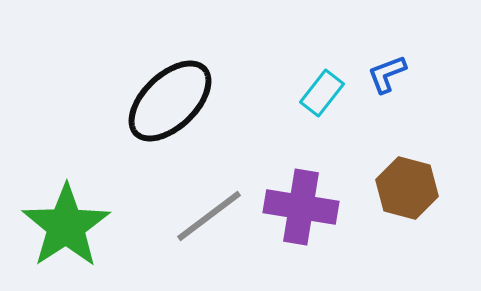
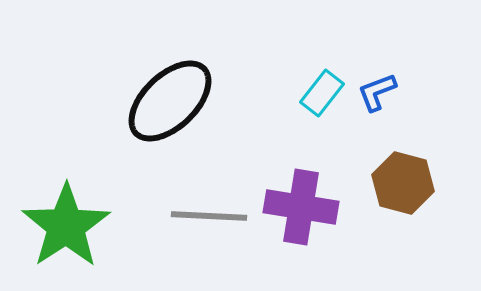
blue L-shape: moved 10 px left, 18 px down
brown hexagon: moved 4 px left, 5 px up
gray line: rotated 40 degrees clockwise
